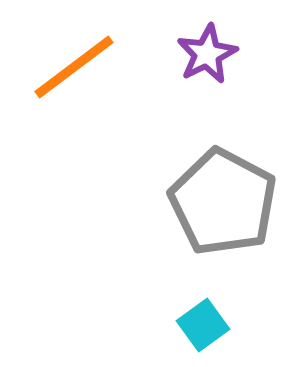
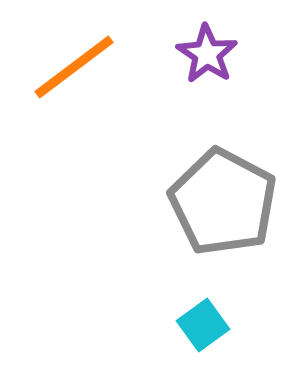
purple star: rotated 12 degrees counterclockwise
